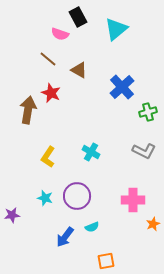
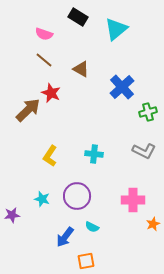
black rectangle: rotated 30 degrees counterclockwise
pink semicircle: moved 16 px left
brown line: moved 4 px left, 1 px down
brown triangle: moved 2 px right, 1 px up
brown arrow: rotated 36 degrees clockwise
cyan cross: moved 3 px right, 2 px down; rotated 24 degrees counterclockwise
yellow L-shape: moved 2 px right, 1 px up
cyan star: moved 3 px left, 1 px down
cyan semicircle: rotated 48 degrees clockwise
orange square: moved 20 px left
